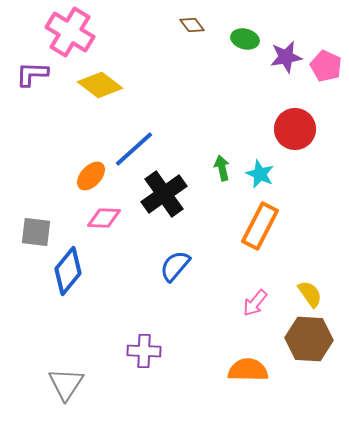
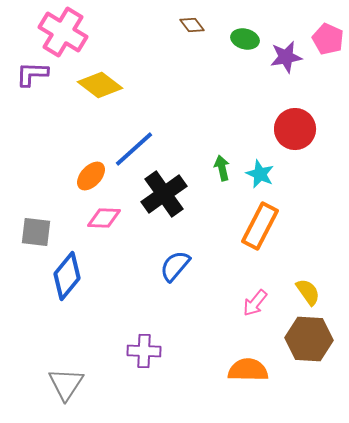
pink cross: moved 7 px left
pink pentagon: moved 2 px right, 27 px up
blue diamond: moved 1 px left, 5 px down
yellow semicircle: moved 2 px left, 2 px up
